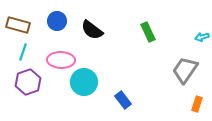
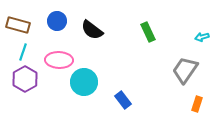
pink ellipse: moved 2 px left
purple hexagon: moved 3 px left, 3 px up; rotated 10 degrees counterclockwise
